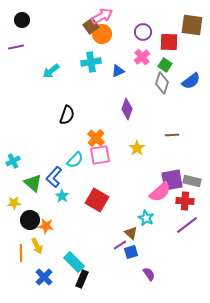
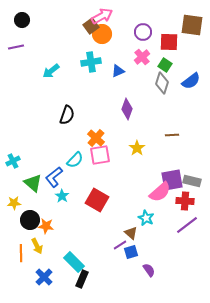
blue L-shape at (54, 177): rotated 10 degrees clockwise
purple semicircle at (149, 274): moved 4 px up
